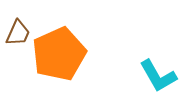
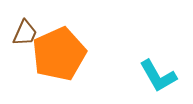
brown trapezoid: moved 7 px right
